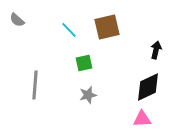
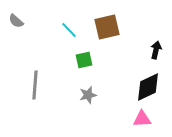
gray semicircle: moved 1 px left, 1 px down
green square: moved 3 px up
